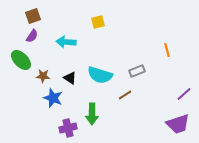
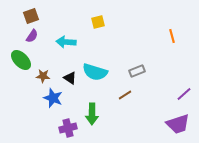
brown square: moved 2 px left
orange line: moved 5 px right, 14 px up
cyan semicircle: moved 5 px left, 3 px up
